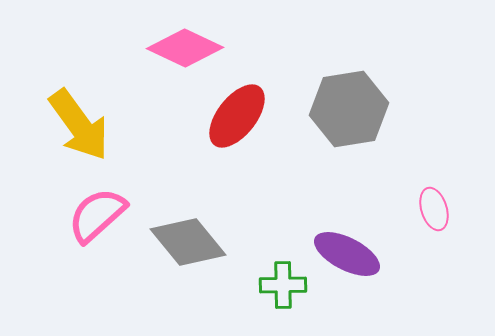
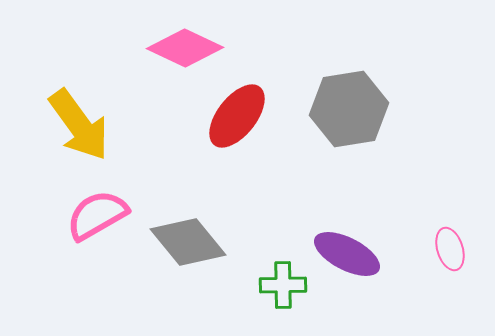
pink ellipse: moved 16 px right, 40 px down
pink semicircle: rotated 12 degrees clockwise
